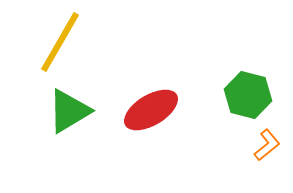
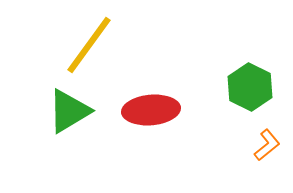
yellow line: moved 29 px right, 3 px down; rotated 6 degrees clockwise
green hexagon: moved 2 px right, 8 px up; rotated 12 degrees clockwise
red ellipse: rotated 26 degrees clockwise
